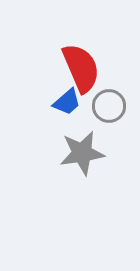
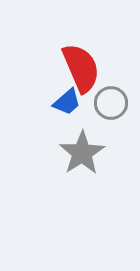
gray circle: moved 2 px right, 3 px up
gray star: rotated 24 degrees counterclockwise
